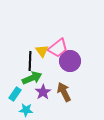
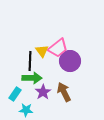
green arrow: rotated 24 degrees clockwise
